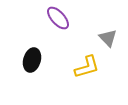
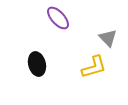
black ellipse: moved 5 px right, 4 px down; rotated 30 degrees counterclockwise
yellow L-shape: moved 7 px right
